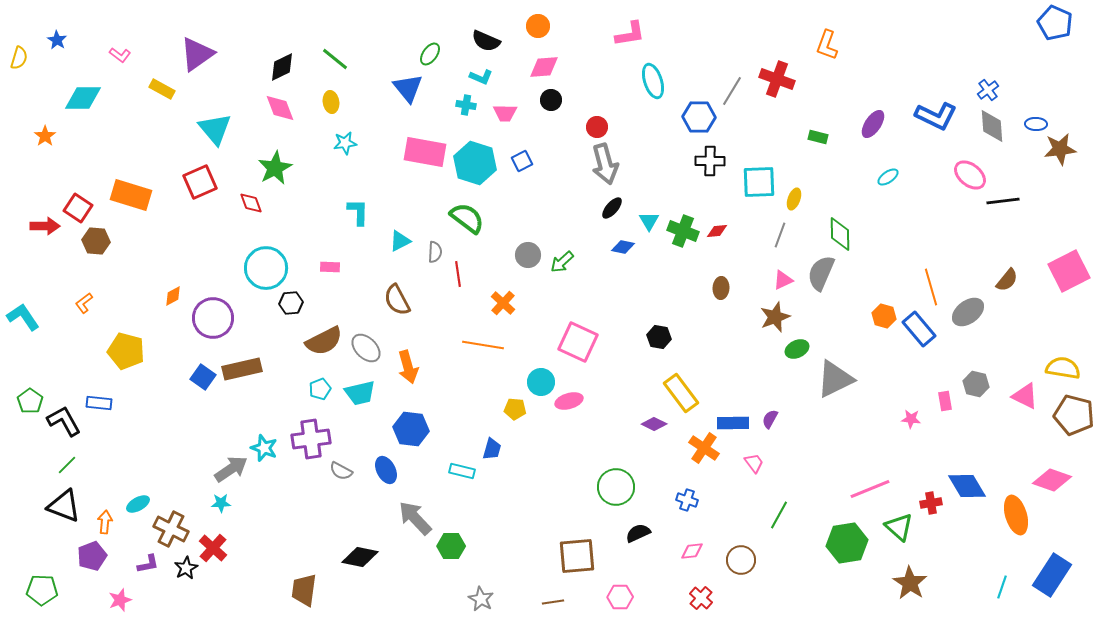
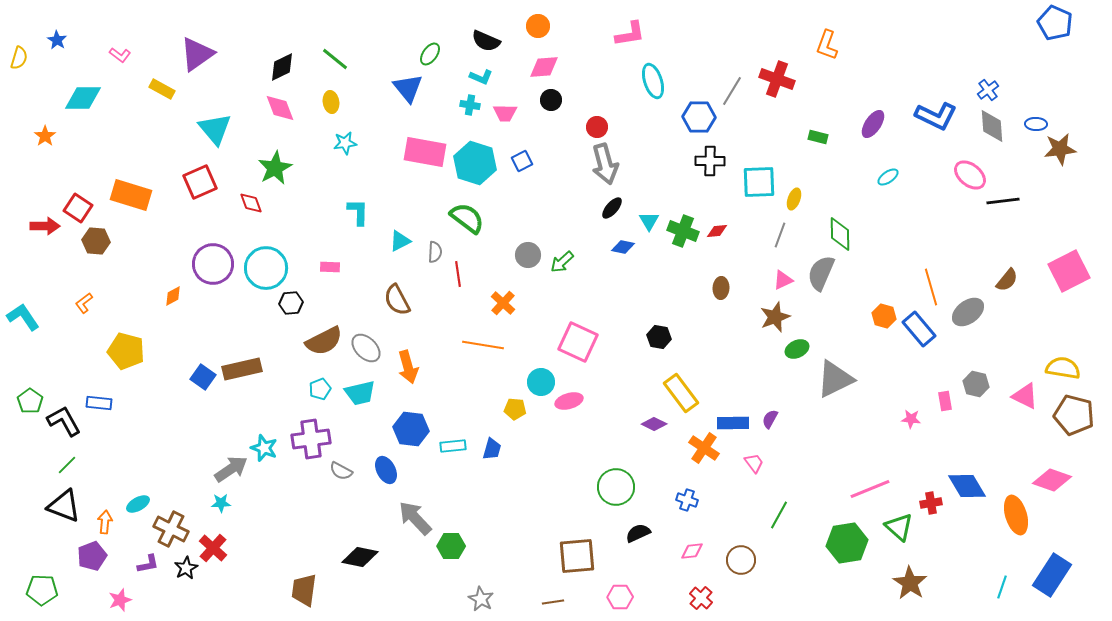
cyan cross at (466, 105): moved 4 px right
purple circle at (213, 318): moved 54 px up
cyan rectangle at (462, 471): moved 9 px left, 25 px up; rotated 20 degrees counterclockwise
